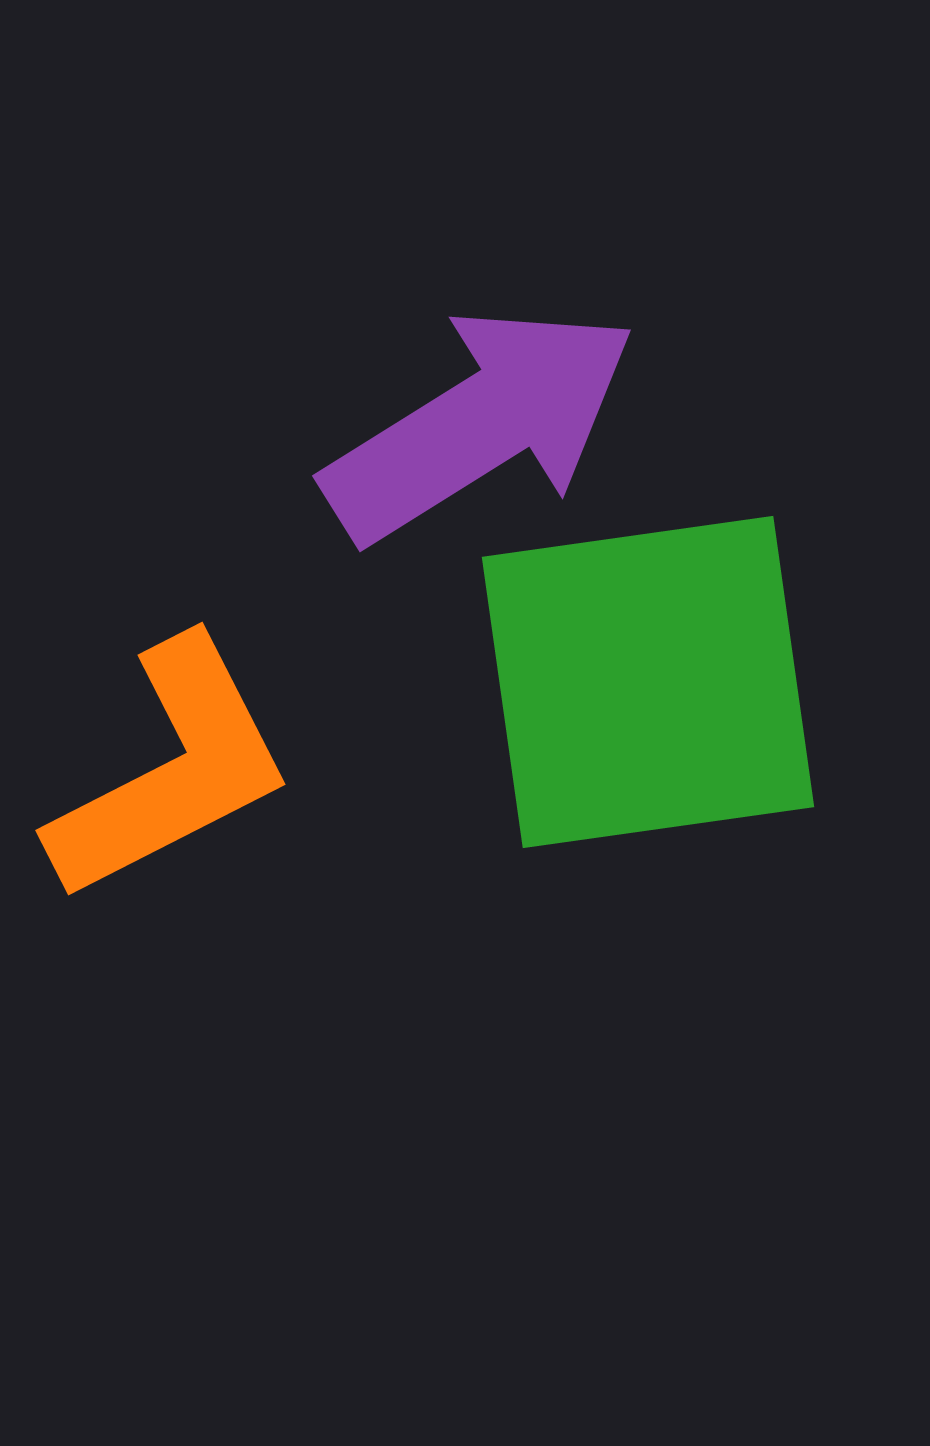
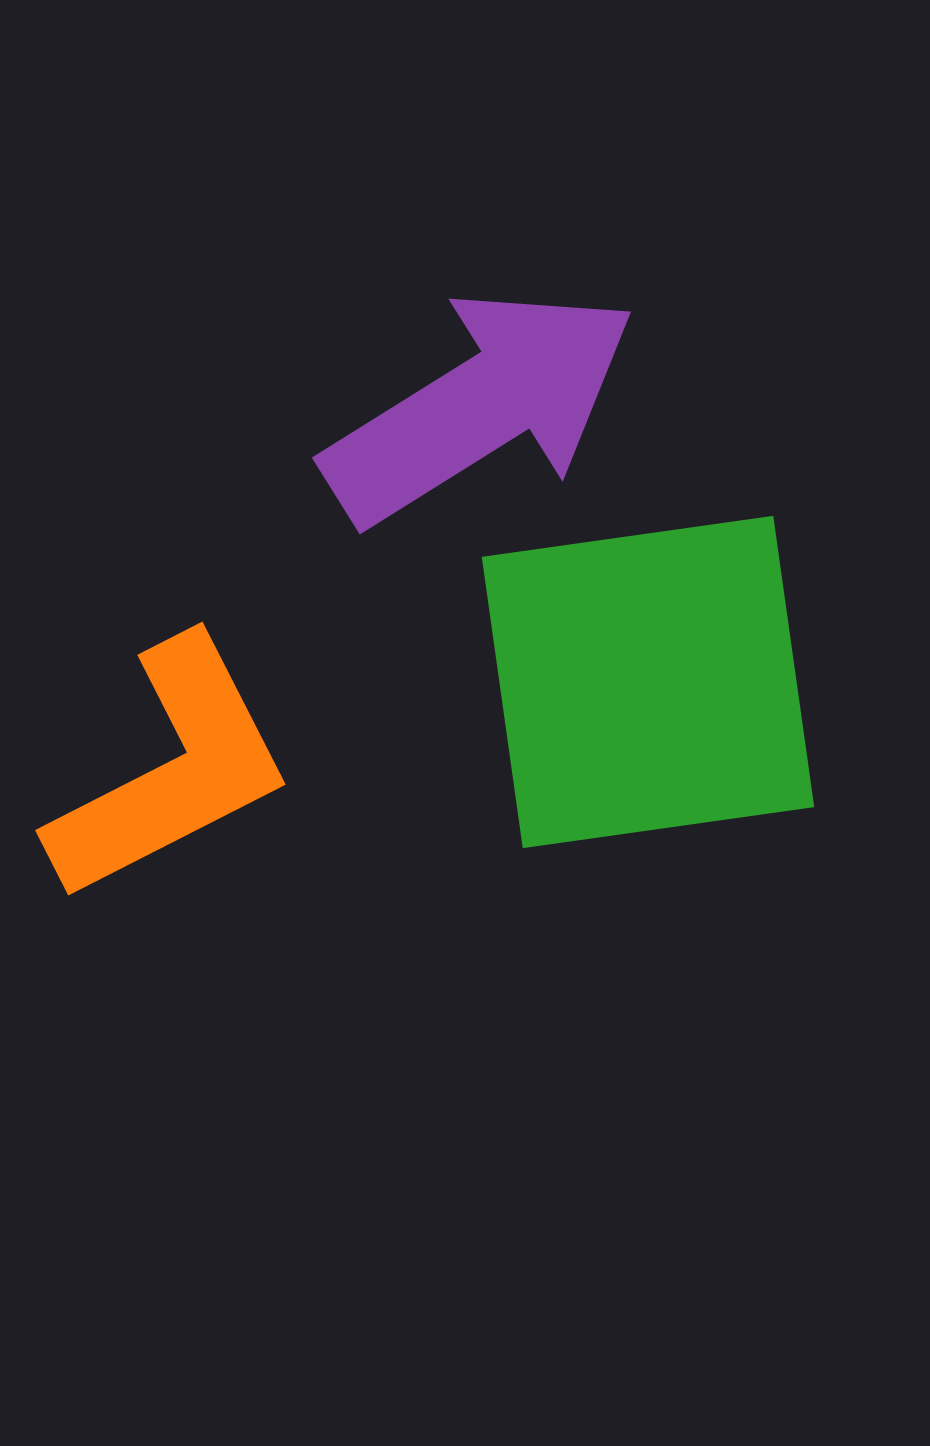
purple arrow: moved 18 px up
